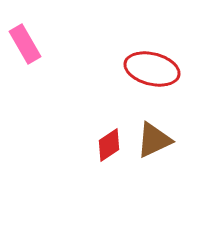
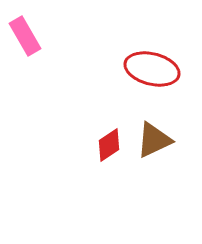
pink rectangle: moved 8 px up
